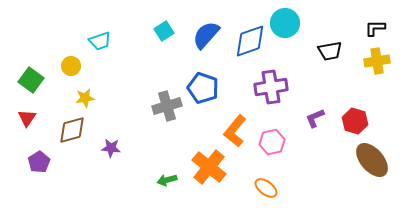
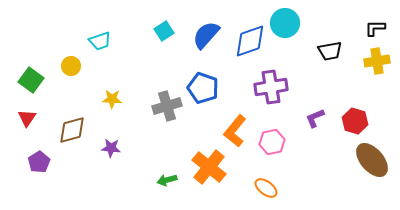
yellow star: moved 27 px right, 1 px down; rotated 12 degrees clockwise
